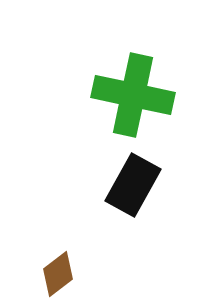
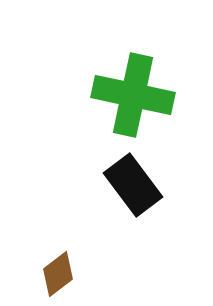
black rectangle: rotated 66 degrees counterclockwise
